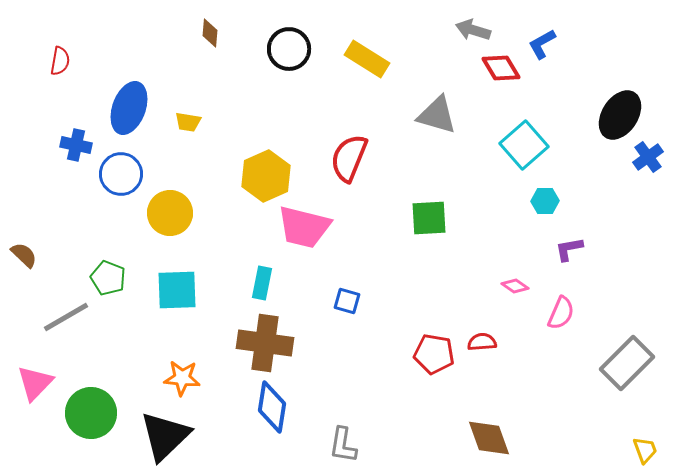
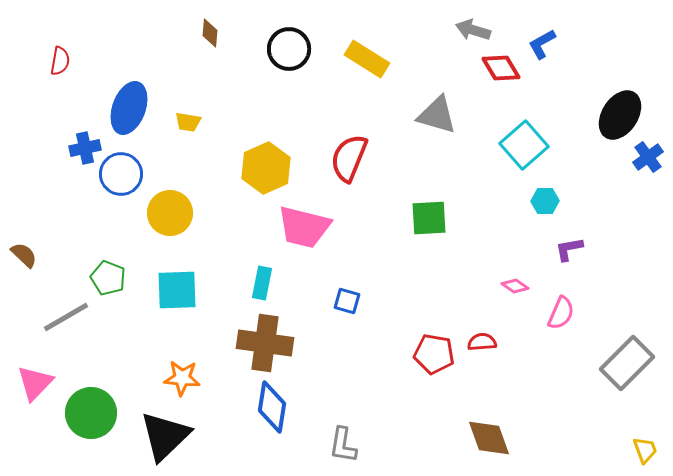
blue cross at (76, 145): moved 9 px right, 3 px down; rotated 24 degrees counterclockwise
yellow hexagon at (266, 176): moved 8 px up
